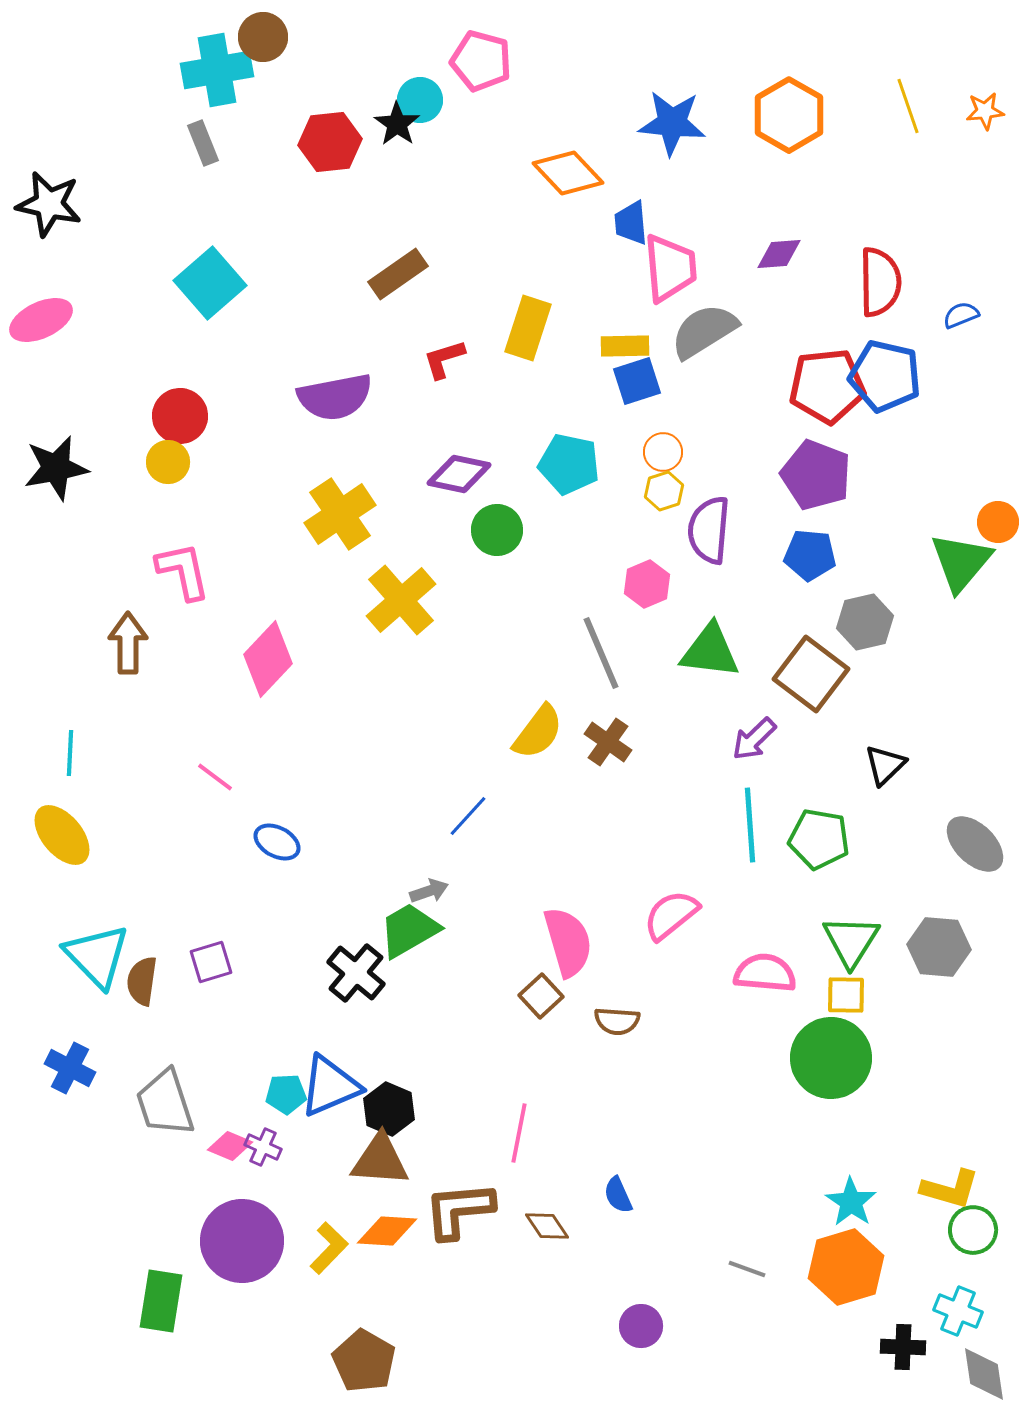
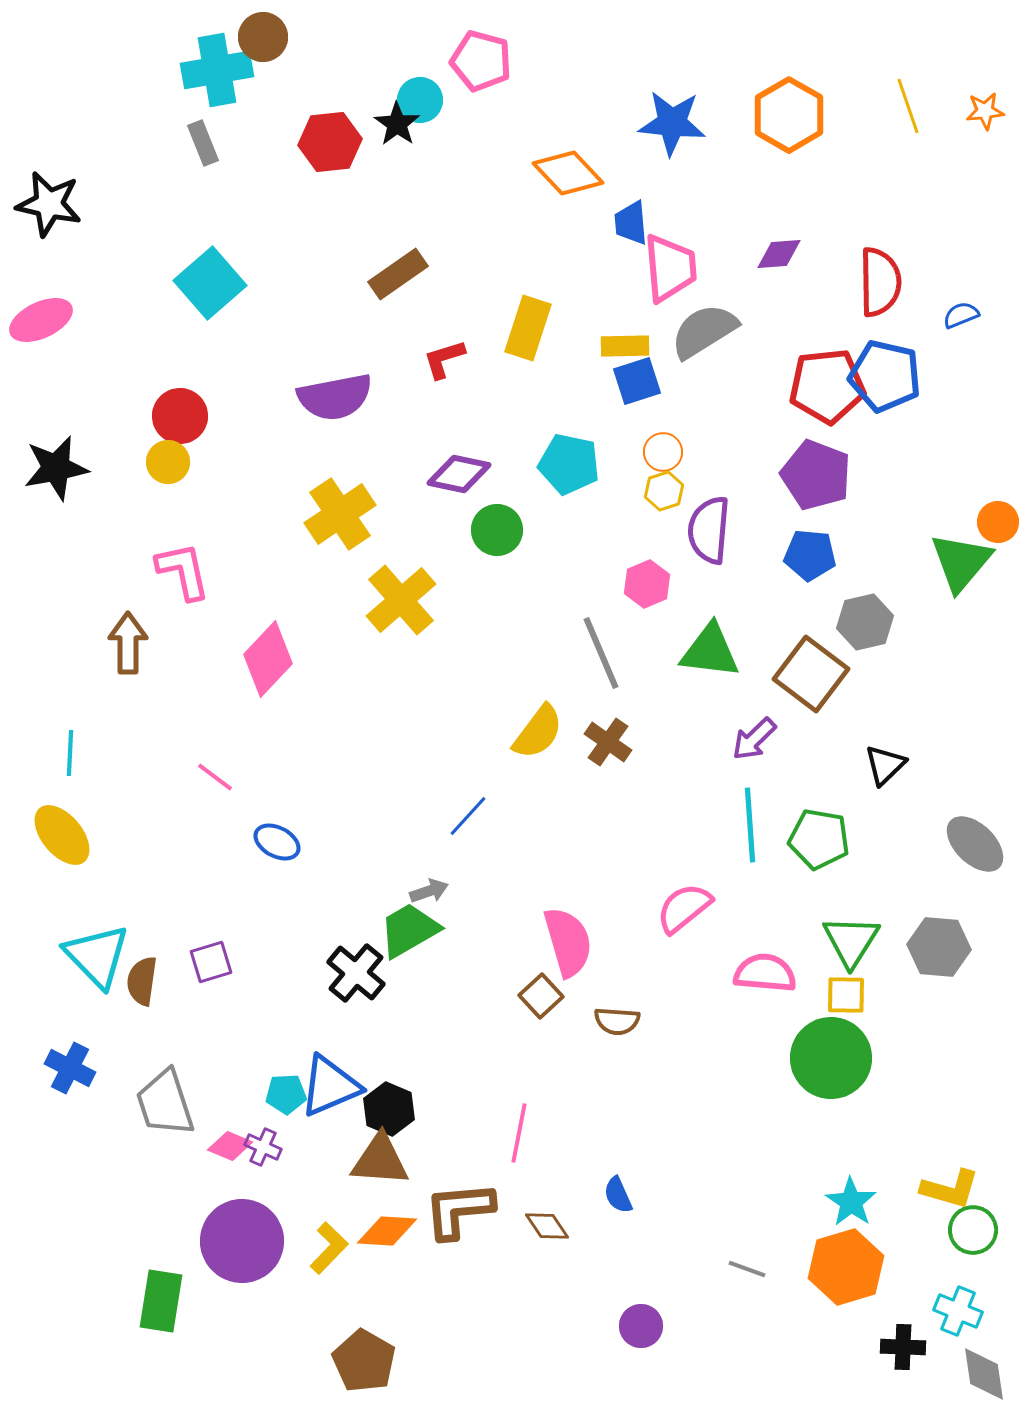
pink semicircle at (671, 915): moved 13 px right, 7 px up
